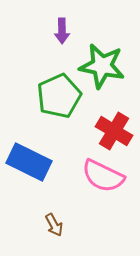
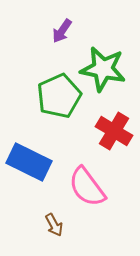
purple arrow: rotated 35 degrees clockwise
green star: moved 1 px right, 3 px down
pink semicircle: moved 16 px left, 11 px down; rotated 27 degrees clockwise
